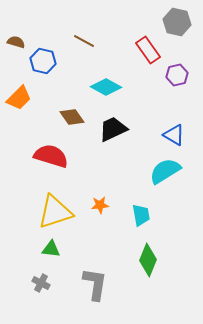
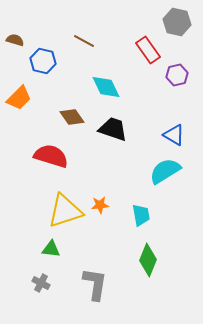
brown semicircle: moved 1 px left, 2 px up
cyan diamond: rotated 36 degrees clockwise
black trapezoid: rotated 44 degrees clockwise
yellow triangle: moved 10 px right, 1 px up
